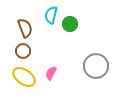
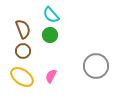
cyan semicircle: rotated 54 degrees counterclockwise
green circle: moved 20 px left, 11 px down
brown semicircle: moved 2 px left, 1 px down
pink semicircle: moved 3 px down
yellow ellipse: moved 2 px left
